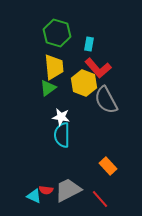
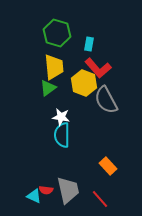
gray trapezoid: rotated 104 degrees clockwise
